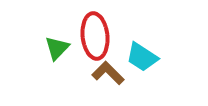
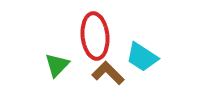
green triangle: moved 17 px down
